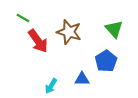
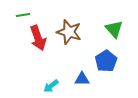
green line: moved 3 px up; rotated 40 degrees counterclockwise
red arrow: moved 3 px up; rotated 15 degrees clockwise
cyan arrow: rotated 21 degrees clockwise
